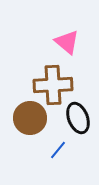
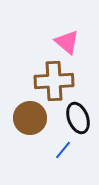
brown cross: moved 1 px right, 4 px up
blue line: moved 5 px right
